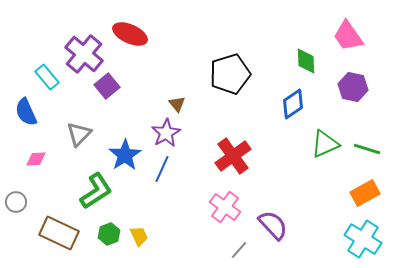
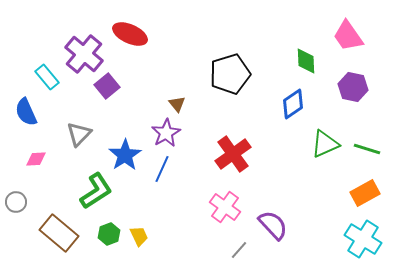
red cross: moved 2 px up
brown rectangle: rotated 15 degrees clockwise
